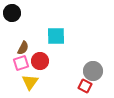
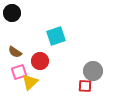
cyan square: rotated 18 degrees counterclockwise
brown semicircle: moved 8 px left, 4 px down; rotated 96 degrees clockwise
pink square: moved 2 px left, 9 px down
yellow triangle: rotated 12 degrees clockwise
red square: rotated 24 degrees counterclockwise
